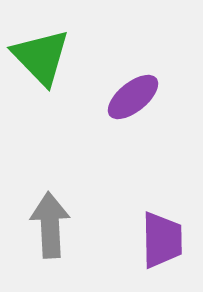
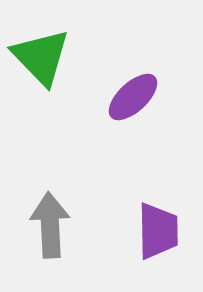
purple ellipse: rotated 4 degrees counterclockwise
purple trapezoid: moved 4 px left, 9 px up
